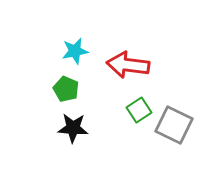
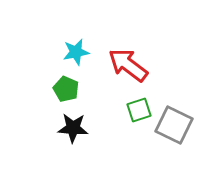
cyan star: moved 1 px right, 1 px down
red arrow: rotated 30 degrees clockwise
green square: rotated 15 degrees clockwise
